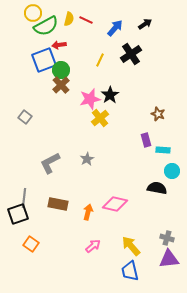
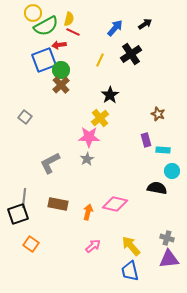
red line: moved 13 px left, 12 px down
pink star: moved 1 px left, 38 px down; rotated 15 degrees clockwise
